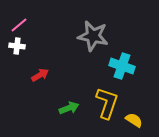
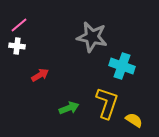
gray star: moved 1 px left, 1 px down
